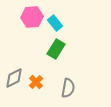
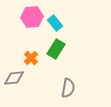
gray diamond: rotated 20 degrees clockwise
orange cross: moved 5 px left, 24 px up
